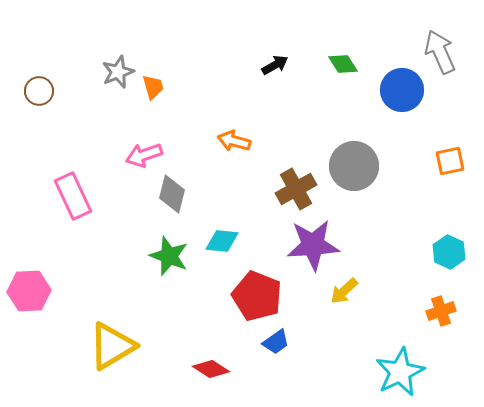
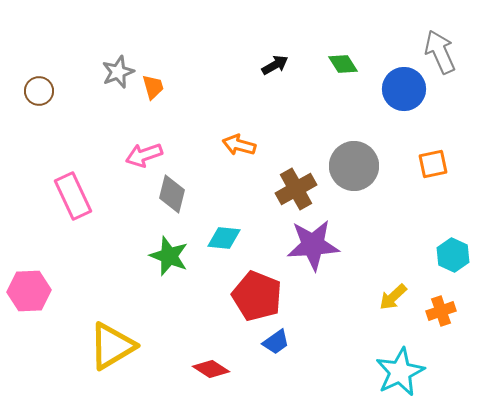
blue circle: moved 2 px right, 1 px up
orange arrow: moved 5 px right, 4 px down
orange square: moved 17 px left, 3 px down
cyan diamond: moved 2 px right, 3 px up
cyan hexagon: moved 4 px right, 3 px down
yellow arrow: moved 49 px right, 6 px down
